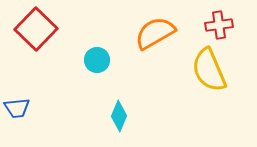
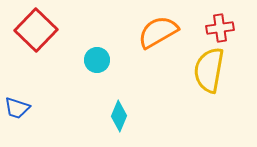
red cross: moved 1 px right, 3 px down
red square: moved 1 px down
orange semicircle: moved 3 px right, 1 px up
yellow semicircle: rotated 33 degrees clockwise
blue trapezoid: rotated 24 degrees clockwise
